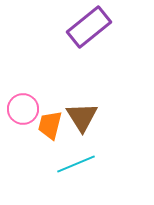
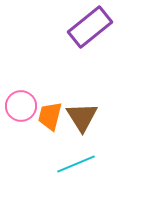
purple rectangle: moved 1 px right
pink circle: moved 2 px left, 3 px up
orange trapezoid: moved 9 px up
